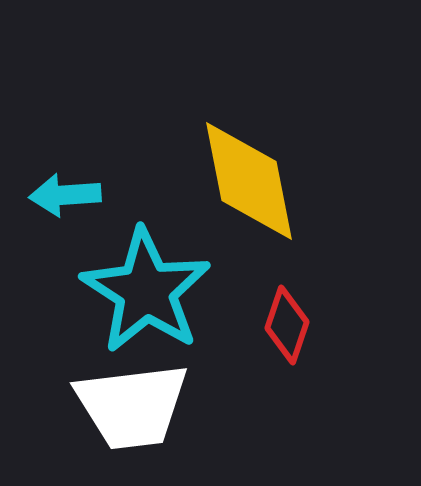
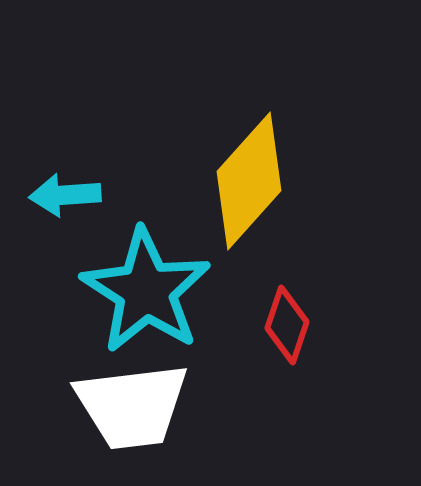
yellow diamond: rotated 53 degrees clockwise
